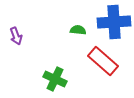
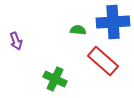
blue cross: moved 1 px left
purple arrow: moved 5 px down
